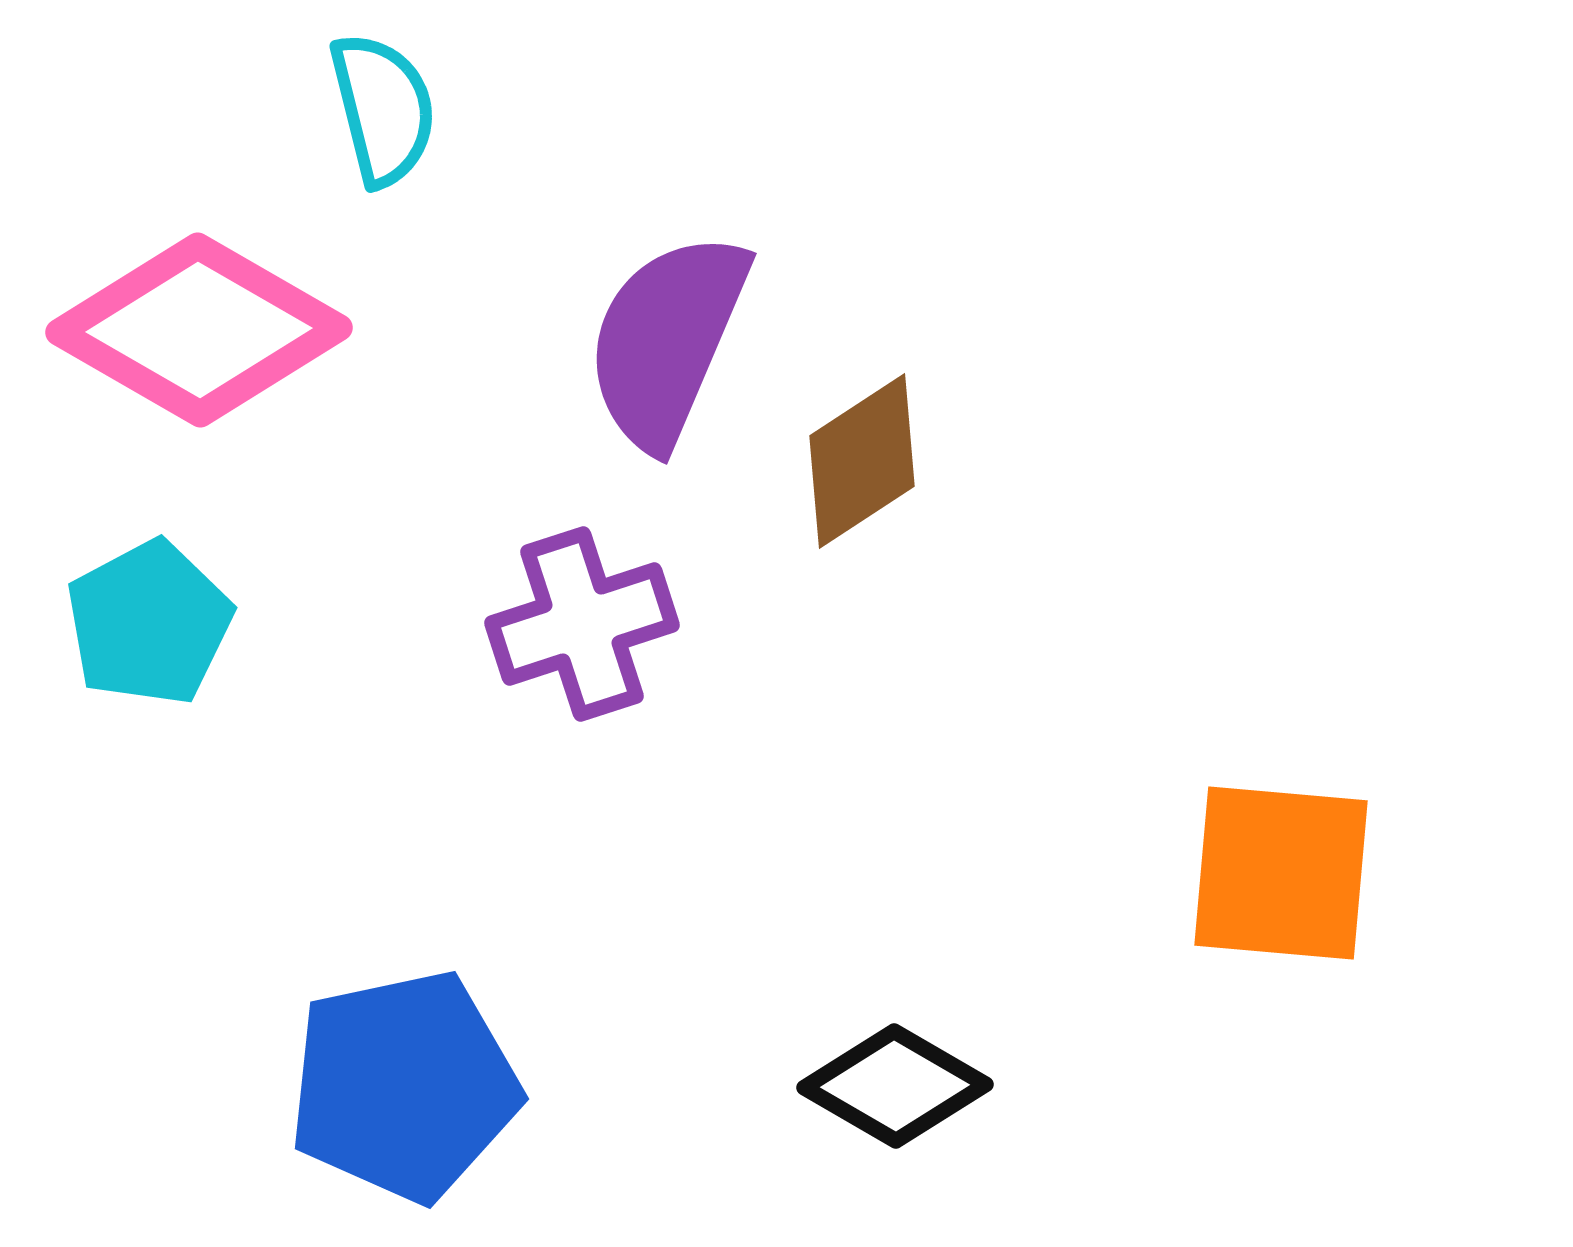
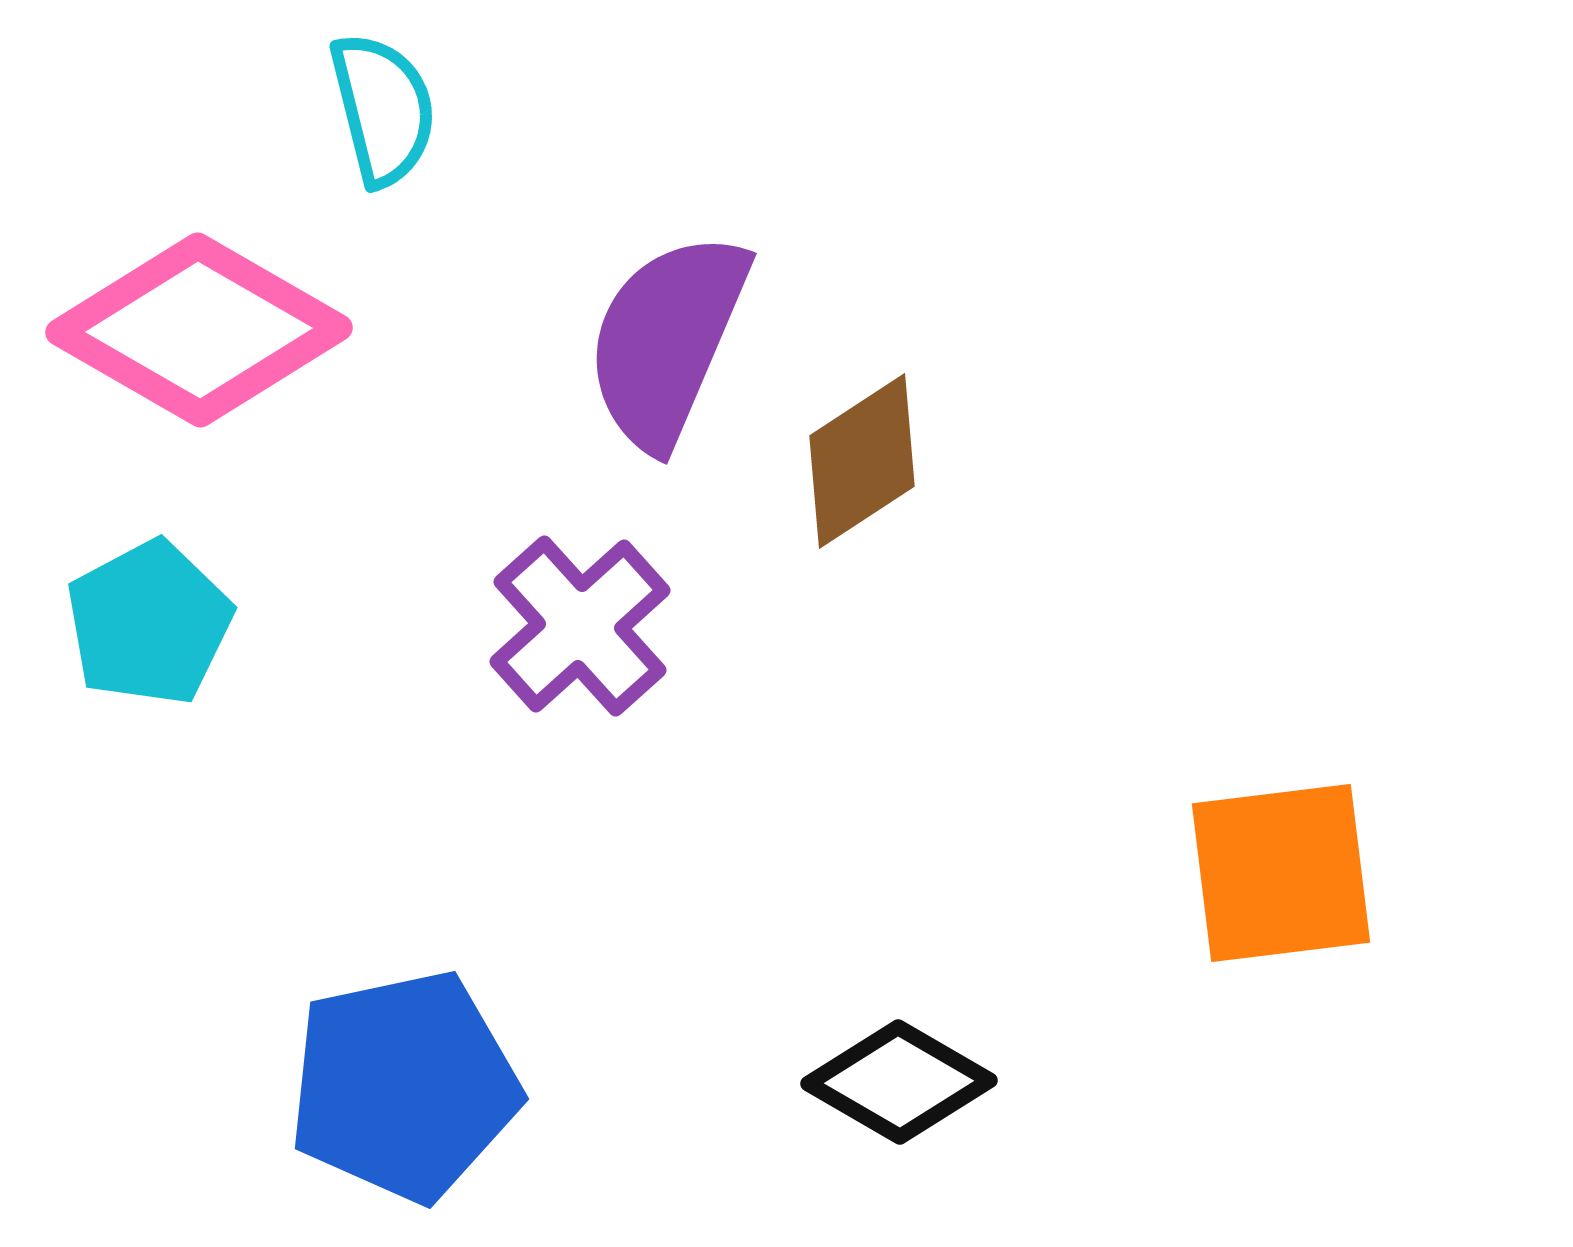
purple cross: moved 2 px left, 2 px down; rotated 24 degrees counterclockwise
orange square: rotated 12 degrees counterclockwise
black diamond: moved 4 px right, 4 px up
